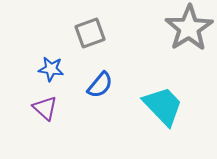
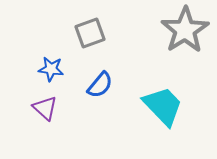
gray star: moved 4 px left, 2 px down
